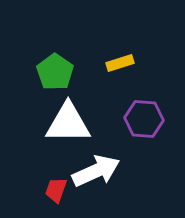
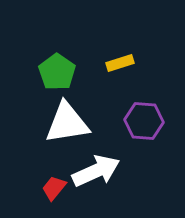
green pentagon: moved 2 px right
purple hexagon: moved 2 px down
white triangle: moved 1 px left; rotated 9 degrees counterclockwise
red trapezoid: moved 2 px left, 2 px up; rotated 20 degrees clockwise
